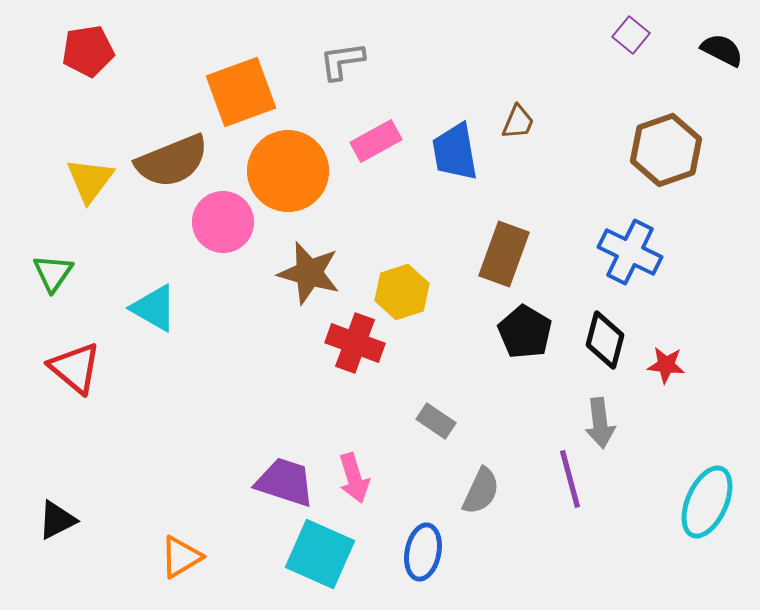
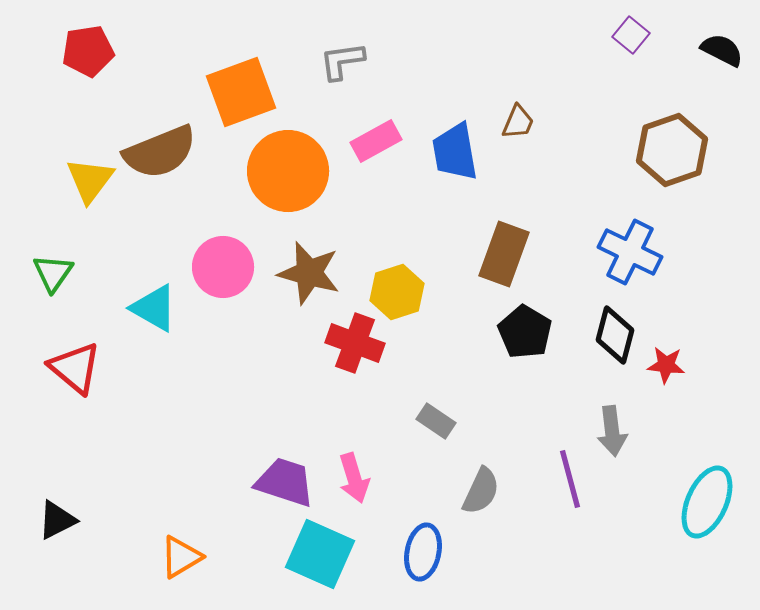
brown hexagon: moved 6 px right
brown semicircle: moved 12 px left, 9 px up
pink circle: moved 45 px down
yellow hexagon: moved 5 px left
black diamond: moved 10 px right, 5 px up
gray arrow: moved 12 px right, 8 px down
